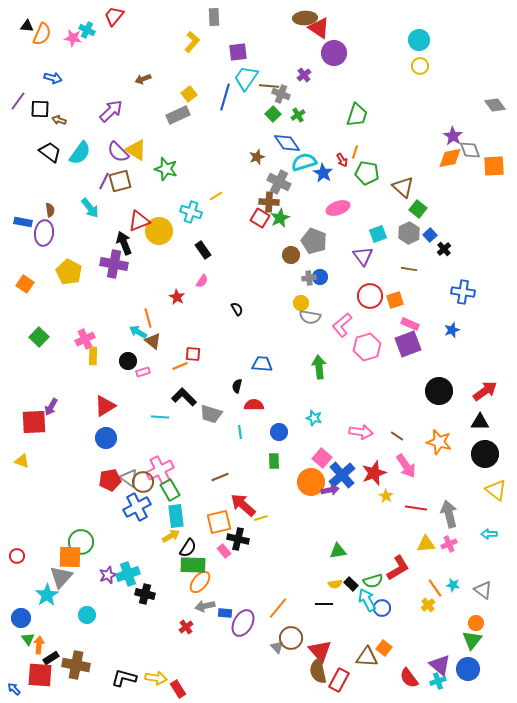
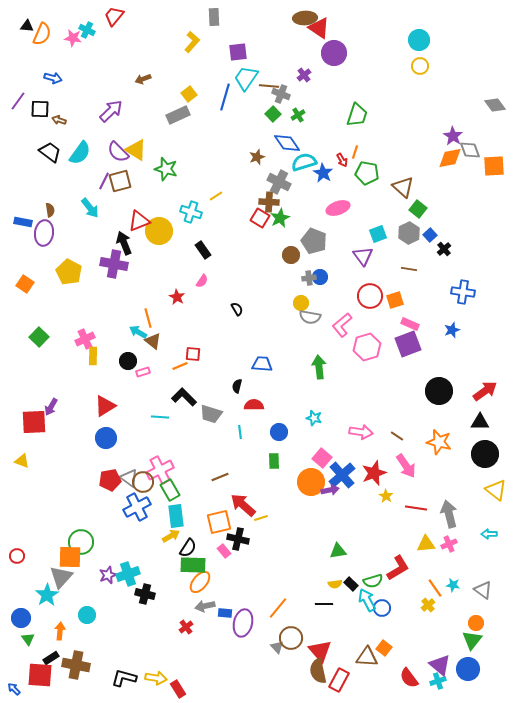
purple ellipse at (243, 623): rotated 16 degrees counterclockwise
orange arrow at (39, 645): moved 21 px right, 14 px up
